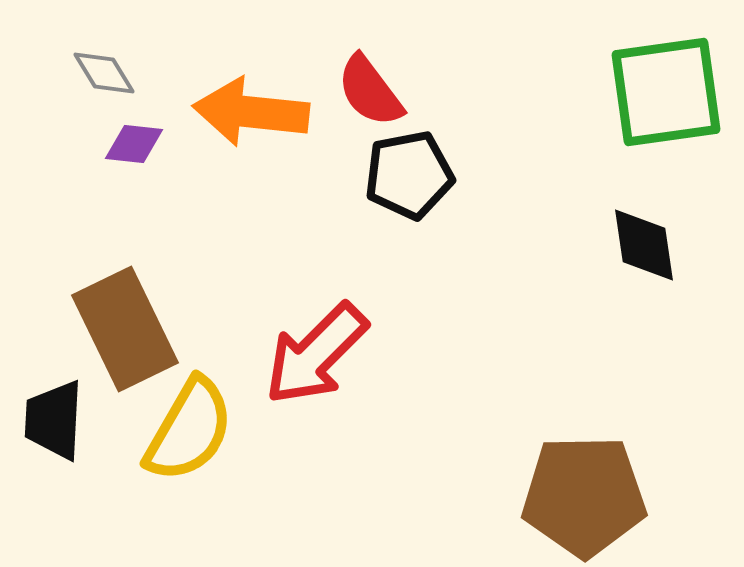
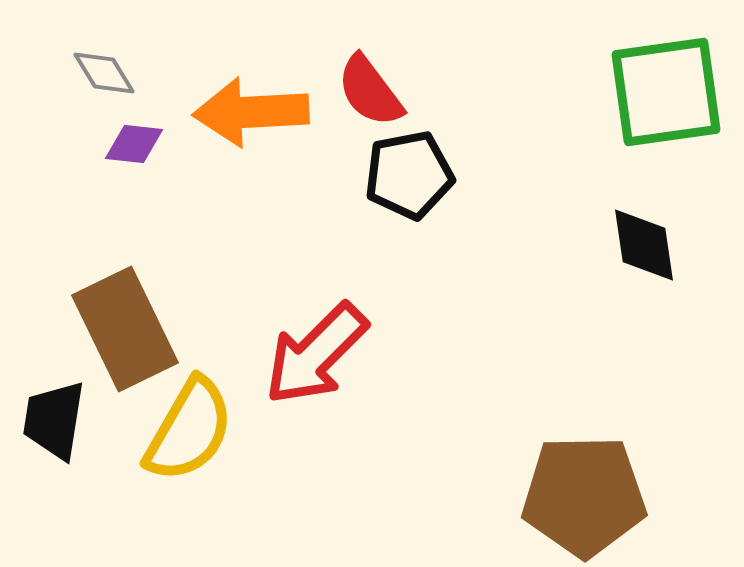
orange arrow: rotated 9 degrees counterclockwise
black trapezoid: rotated 6 degrees clockwise
